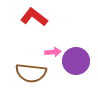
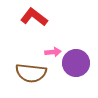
purple circle: moved 2 px down
